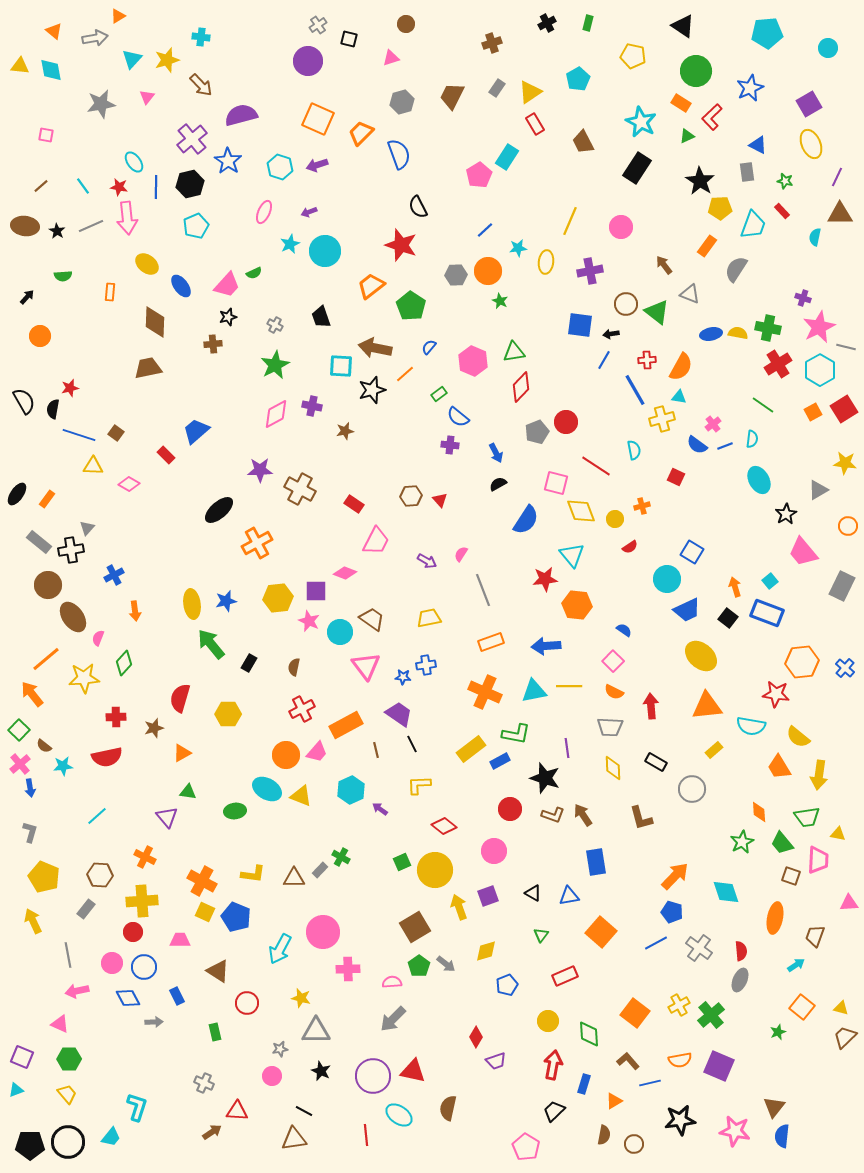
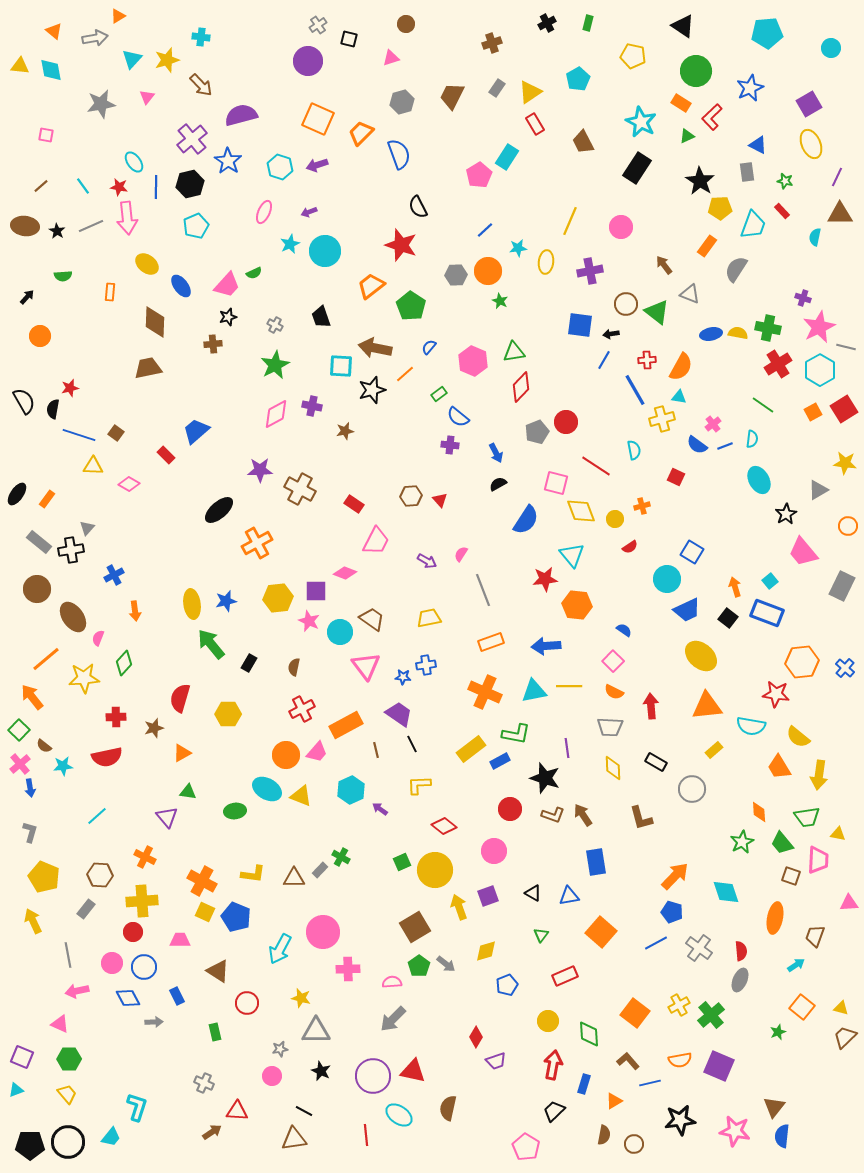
cyan circle at (828, 48): moved 3 px right
brown circle at (48, 585): moved 11 px left, 4 px down
orange arrow at (32, 694): moved 3 px down
